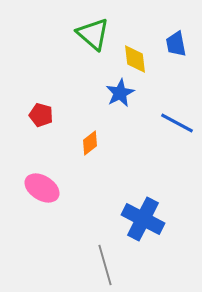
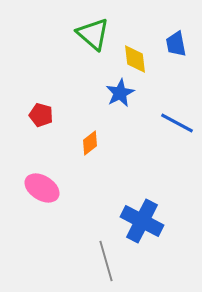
blue cross: moved 1 px left, 2 px down
gray line: moved 1 px right, 4 px up
